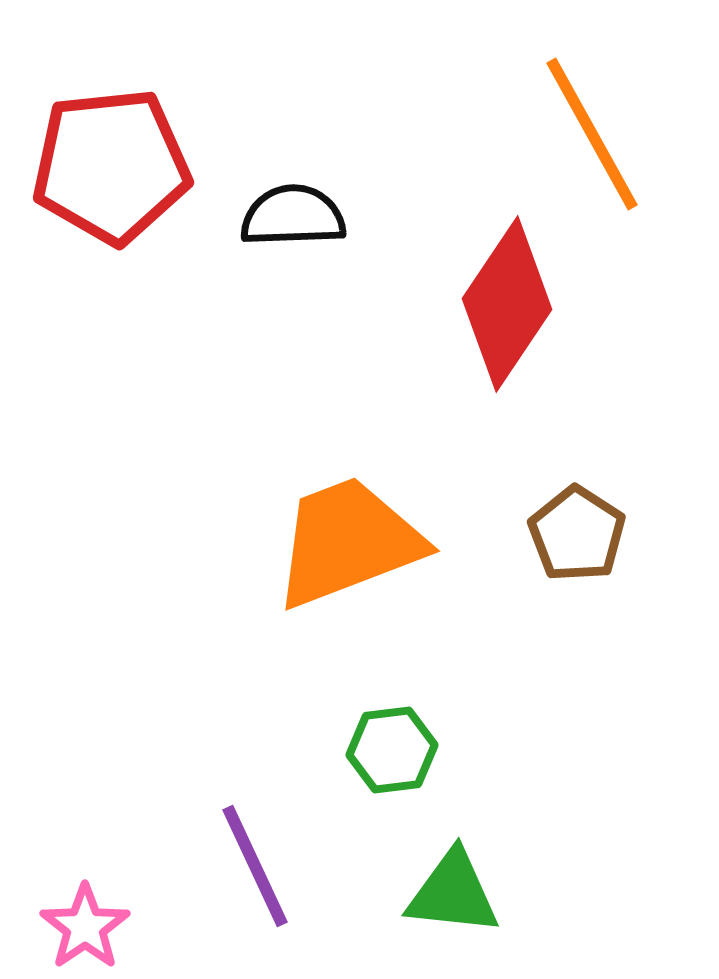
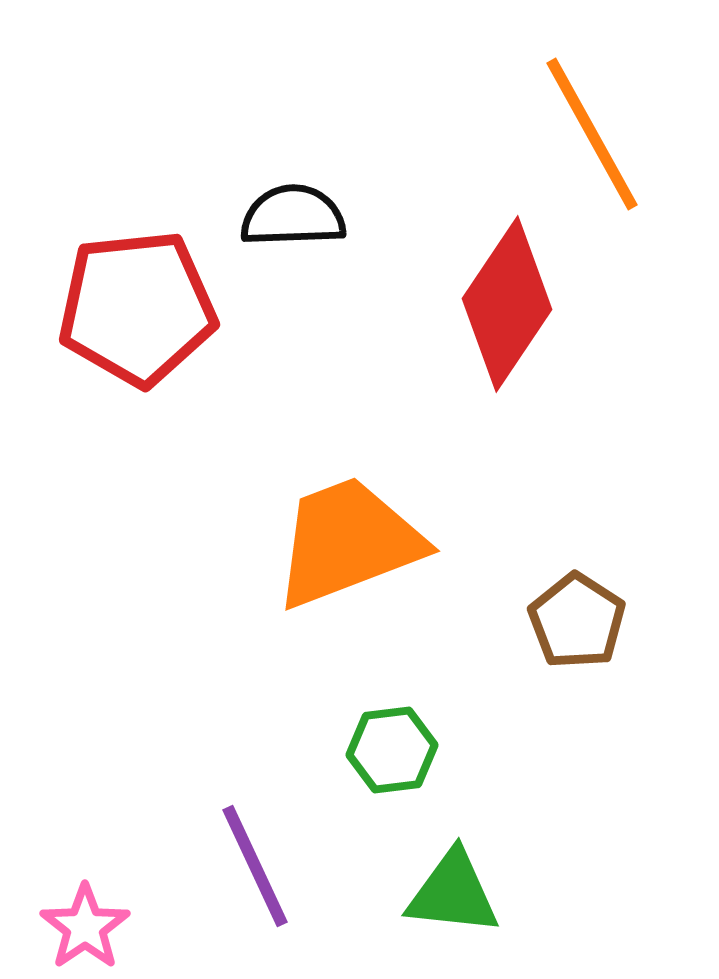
red pentagon: moved 26 px right, 142 px down
brown pentagon: moved 87 px down
